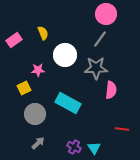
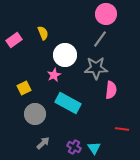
pink star: moved 16 px right, 5 px down; rotated 24 degrees counterclockwise
gray arrow: moved 5 px right
